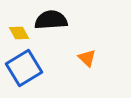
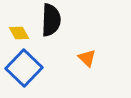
black semicircle: rotated 96 degrees clockwise
blue square: rotated 15 degrees counterclockwise
